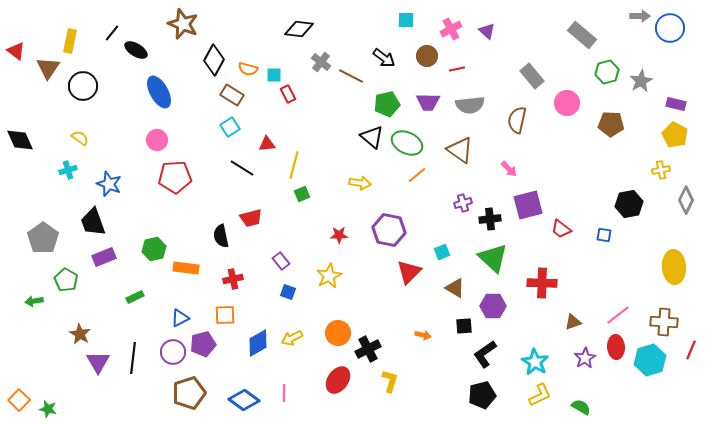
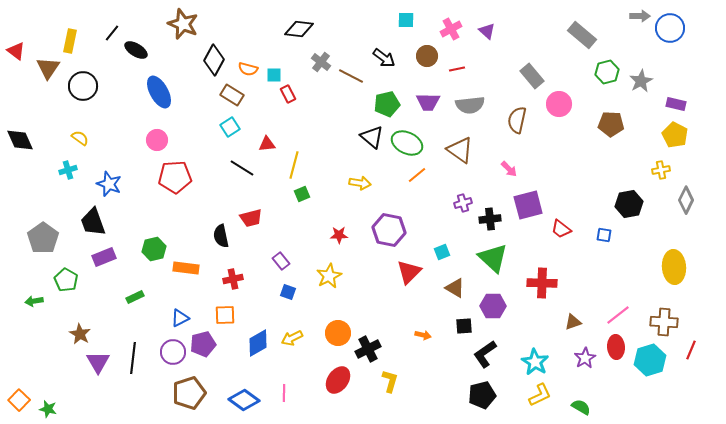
pink circle at (567, 103): moved 8 px left, 1 px down
